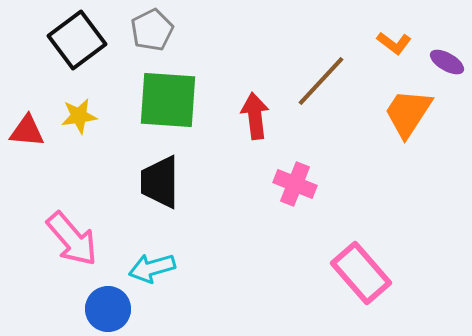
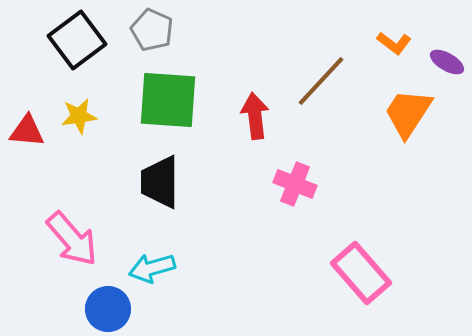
gray pentagon: rotated 21 degrees counterclockwise
